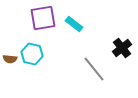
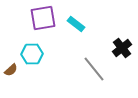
cyan rectangle: moved 2 px right
cyan hexagon: rotated 15 degrees counterclockwise
brown semicircle: moved 1 px right, 11 px down; rotated 48 degrees counterclockwise
